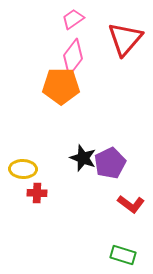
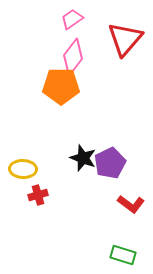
pink trapezoid: moved 1 px left
red cross: moved 1 px right, 2 px down; rotated 18 degrees counterclockwise
